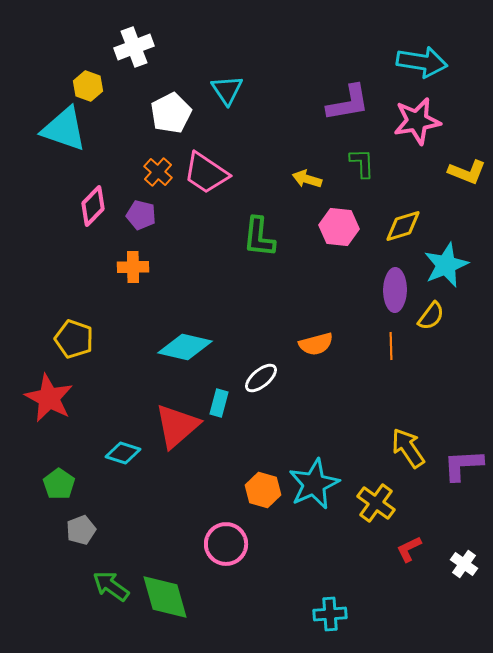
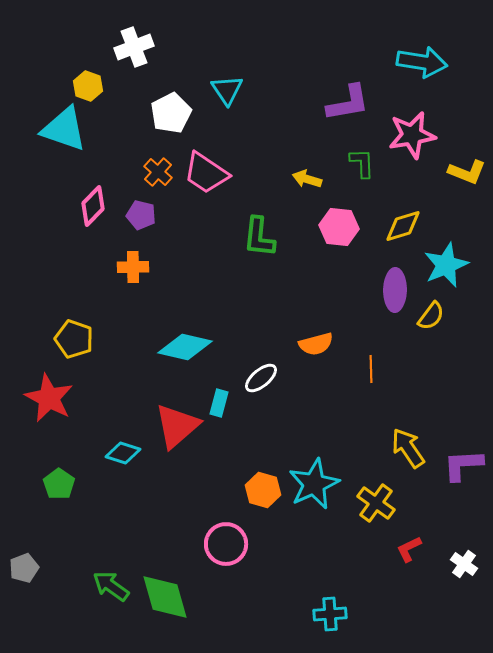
pink star at (417, 121): moved 5 px left, 14 px down
orange line at (391, 346): moved 20 px left, 23 px down
gray pentagon at (81, 530): moved 57 px left, 38 px down
